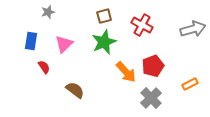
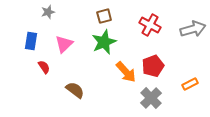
red cross: moved 8 px right
